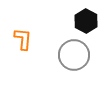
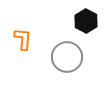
gray circle: moved 7 px left, 2 px down
